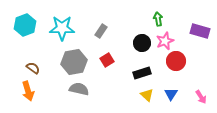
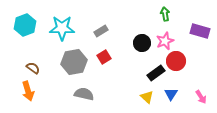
green arrow: moved 7 px right, 5 px up
gray rectangle: rotated 24 degrees clockwise
red square: moved 3 px left, 3 px up
black rectangle: moved 14 px right; rotated 18 degrees counterclockwise
gray semicircle: moved 5 px right, 5 px down
yellow triangle: moved 2 px down
